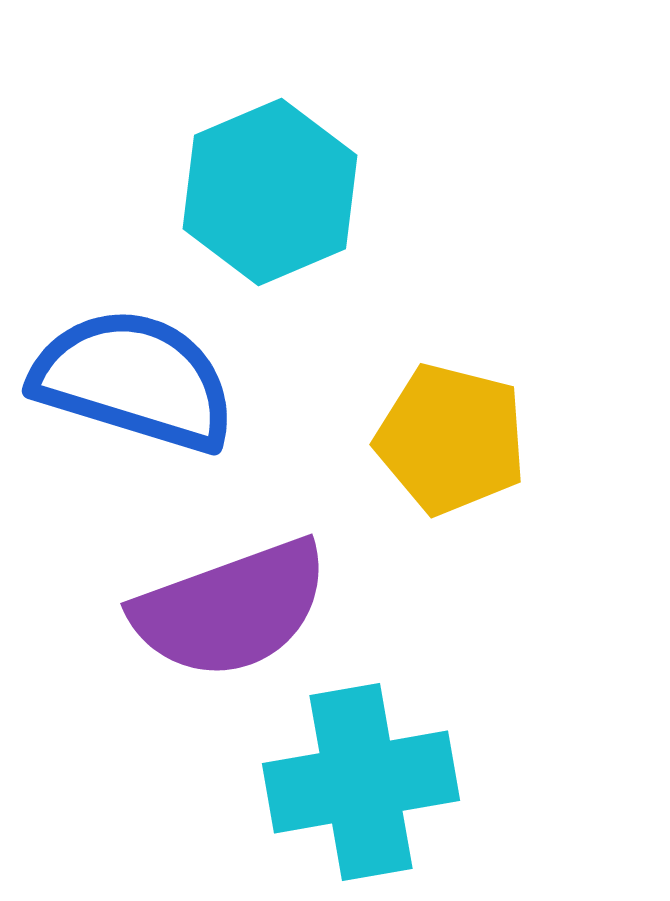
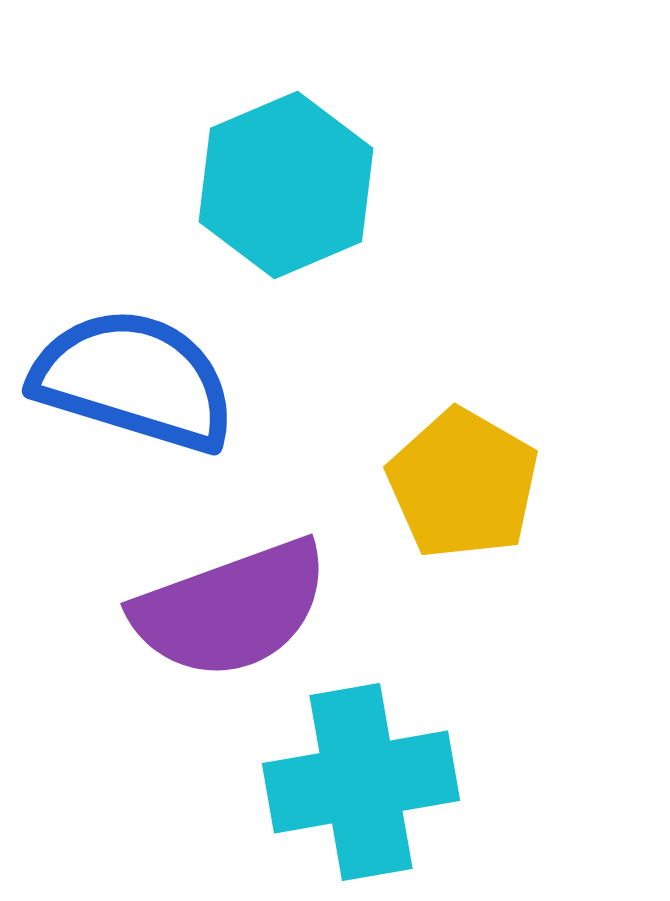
cyan hexagon: moved 16 px right, 7 px up
yellow pentagon: moved 12 px right, 45 px down; rotated 16 degrees clockwise
